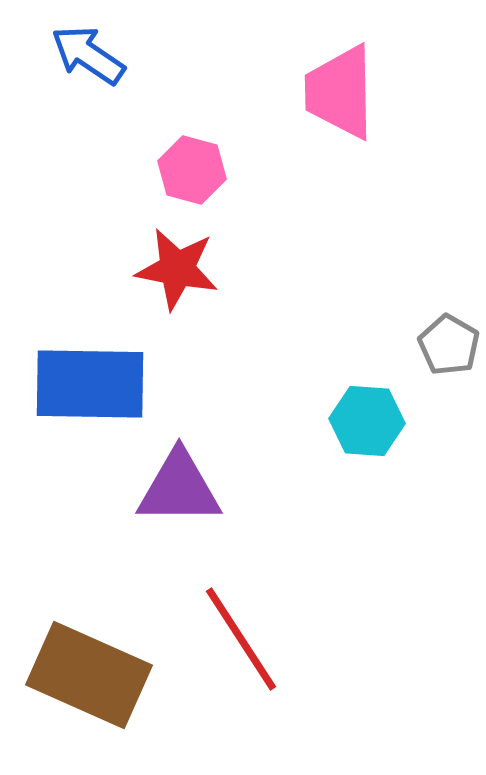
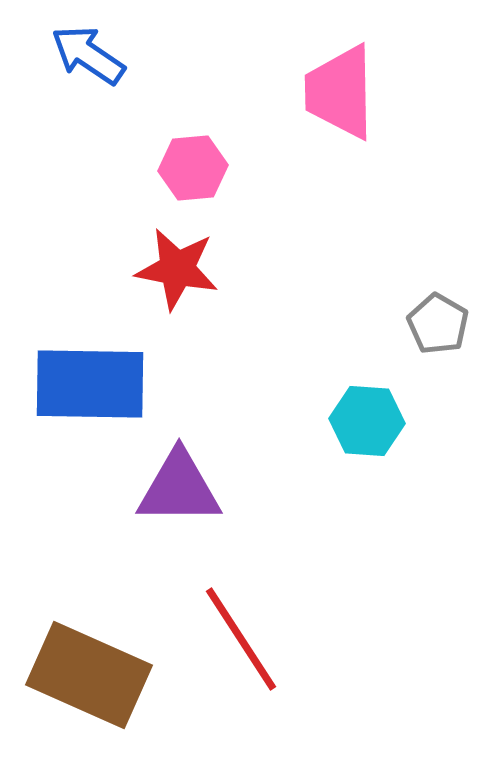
pink hexagon: moved 1 px right, 2 px up; rotated 20 degrees counterclockwise
gray pentagon: moved 11 px left, 21 px up
